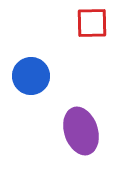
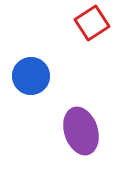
red square: rotated 32 degrees counterclockwise
